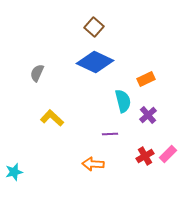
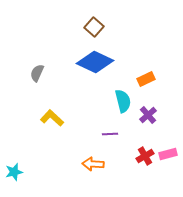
pink rectangle: rotated 30 degrees clockwise
